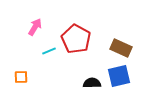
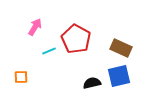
black semicircle: rotated 12 degrees counterclockwise
